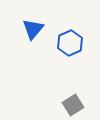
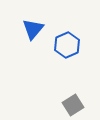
blue hexagon: moved 3 px left, 2 px down
